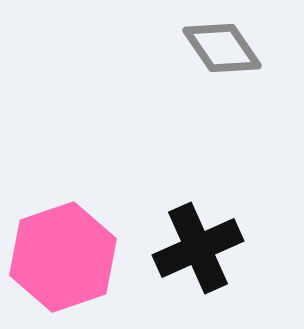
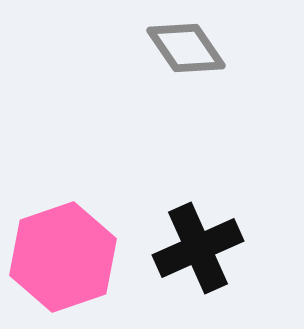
gray diamond: moved 36 px left
